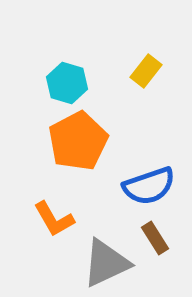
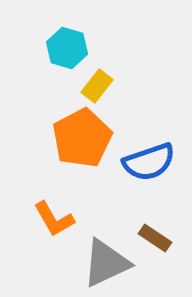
yellow rectangle: moved 49 px left, 15 px down
cyan hexagon: moved 35 px up
orange pentagon: moved 4 px right, 3 px up
blue semicircle: moved 24 px up
brown rectangle: rotated 24 degrees counterclockwise
